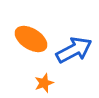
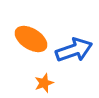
blue arrow: rotated 9 degrees clockwise
